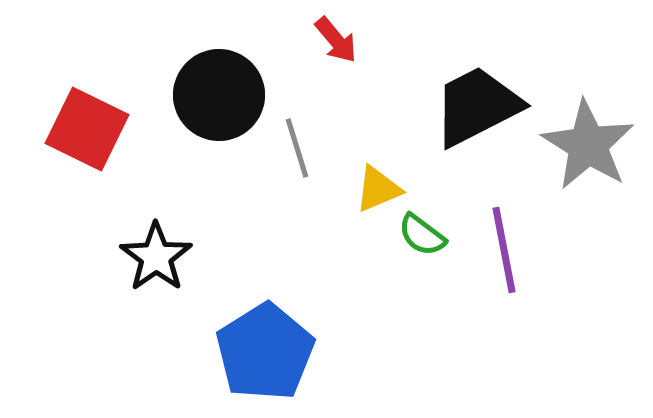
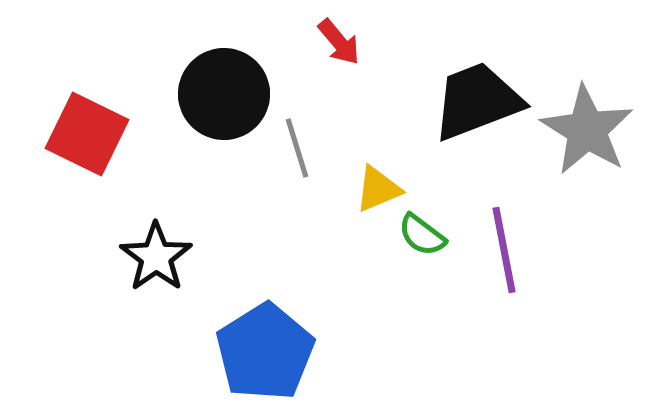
red arrow: moved 3 px right, 2 px down
black circle: moved 5 px right, 1 px up
black trapezoid: moved 5 px up; rotated 6 degrees clockwise
red square: moved 5 px down
gray star: moved 1 px left, 15 px up
